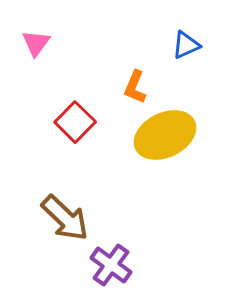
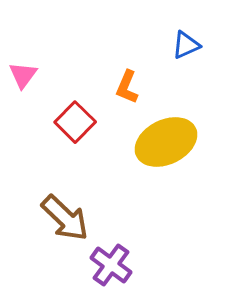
pink triangle: moved 13 px left, 32 px down
orange L-shape: moved 8 px left
yellow ellipse: moved 1 px right, 7 px down
